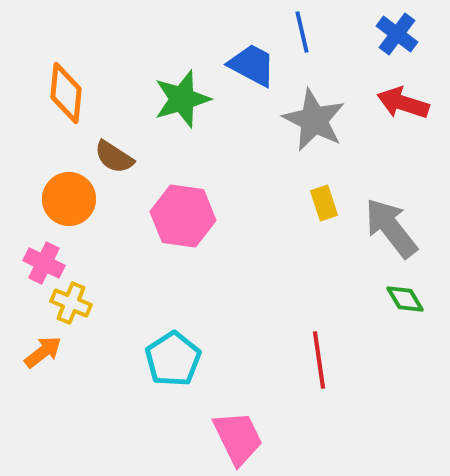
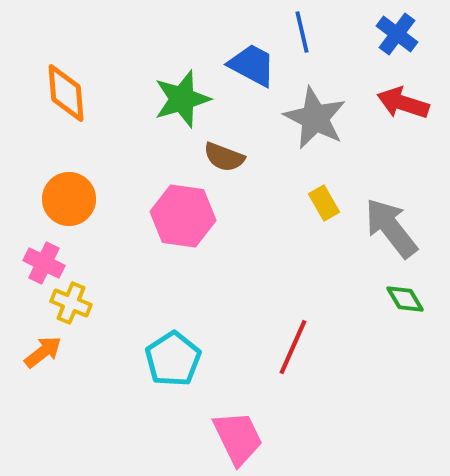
orange diamond: rotated 10 degrees counterclockwise
gray star: moved 1 px right, 2 px up
brown semicircle: moved 110 px right; rotated 12 degrees counterclockwise
yellow rectangle: rotated 12 degrees counterclockwise
red line: moved 26 px left, 13 px up; rotated 32 degrees clockwise
